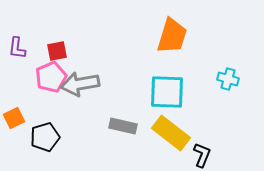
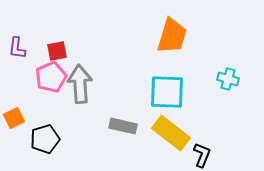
gray arrow: rotated 96 degrees clockwise
black pentagon: moved 2 px down
